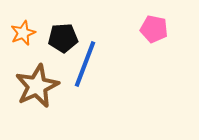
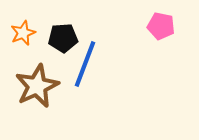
pink pentagon: moved 7 px right, 3 px up
